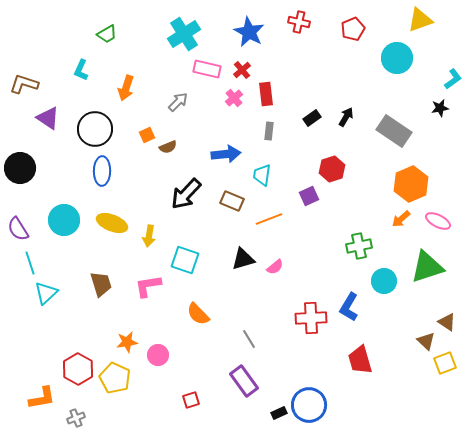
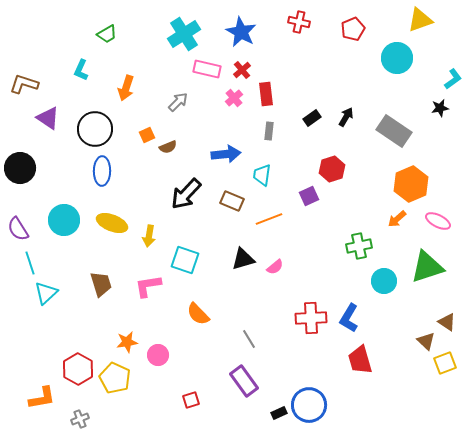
blue star at (249, 32): moved 8 px left
orange arrow at (401, 219): moved 4 px left
blue L-shape at (349, 307): moved 11 px down
gray cross at (76, 418): moved 4 px right, 1 px down
